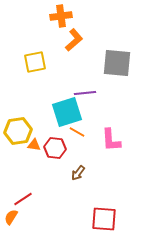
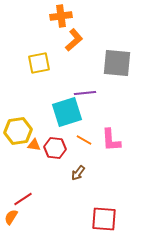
yellow square: moved 4 px right, 1 px down
orange line: moved 7 px right, 8 px down
